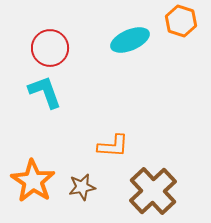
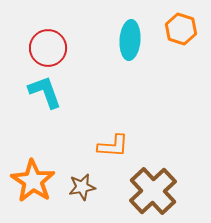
orange hexagon: moved 8 px down
cyan ellipse: rotated 63 degrees counterclockwise
red circle: moved 2 px left
